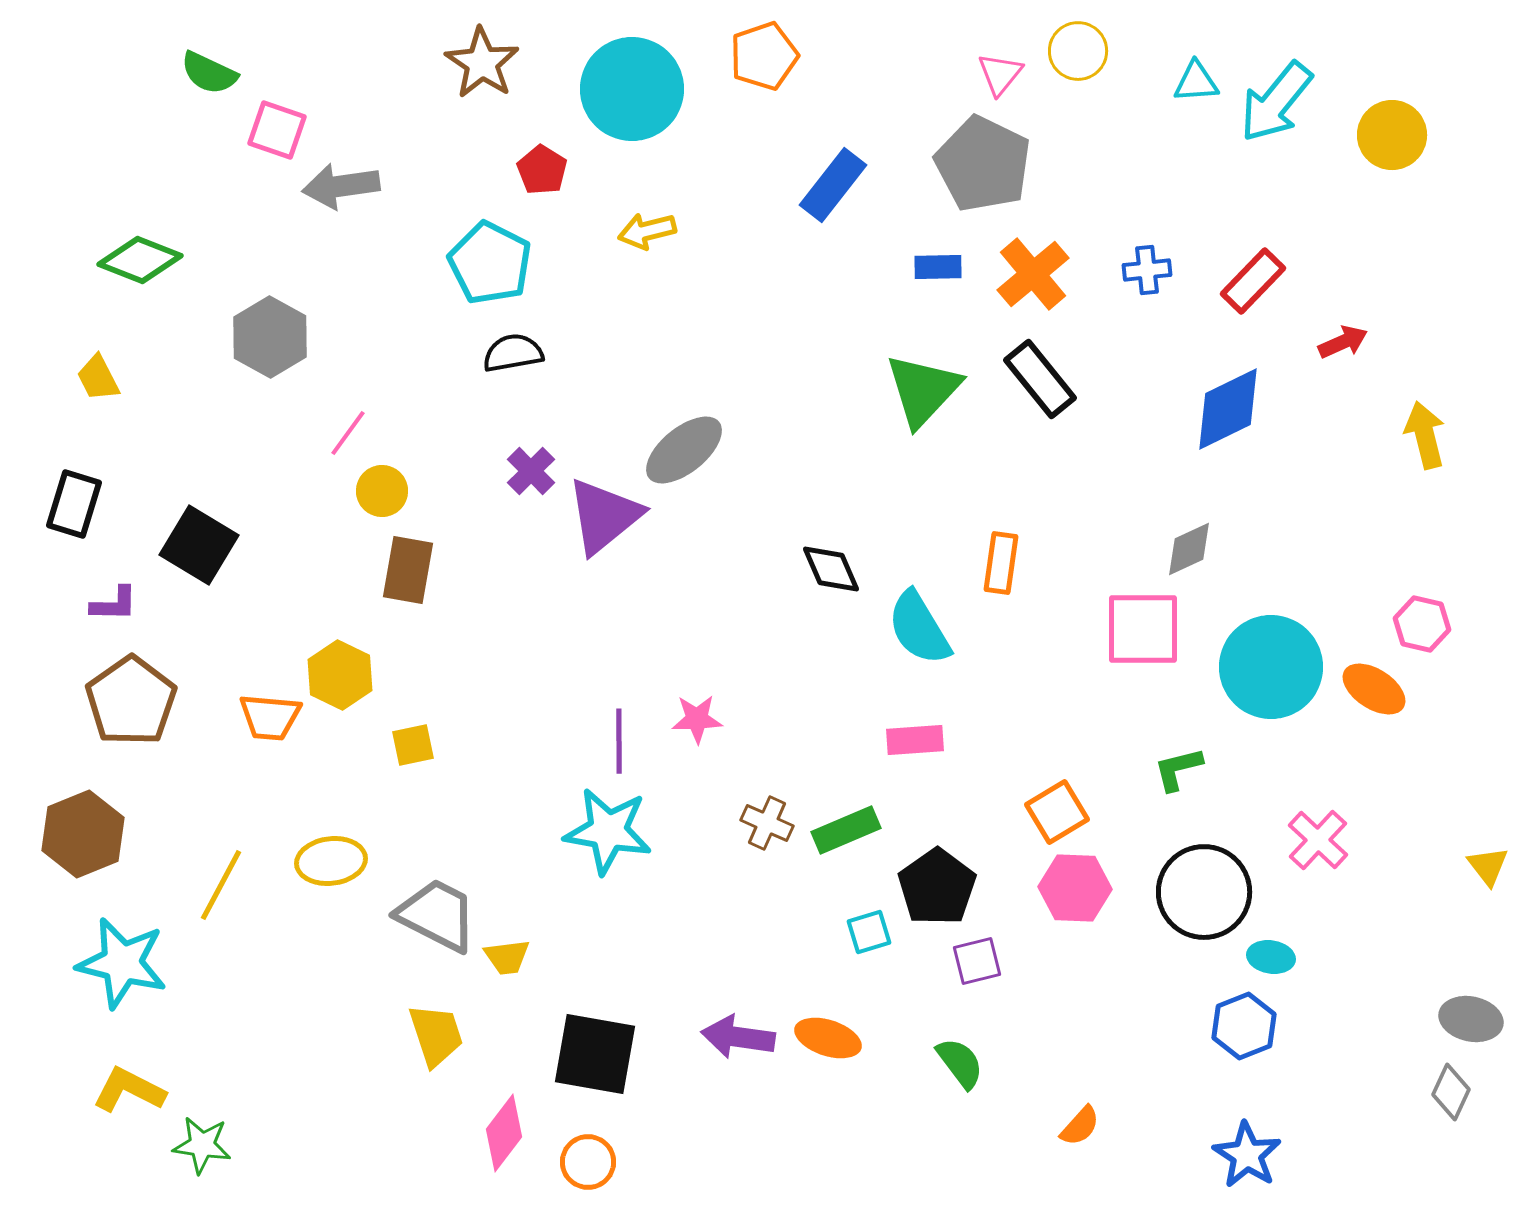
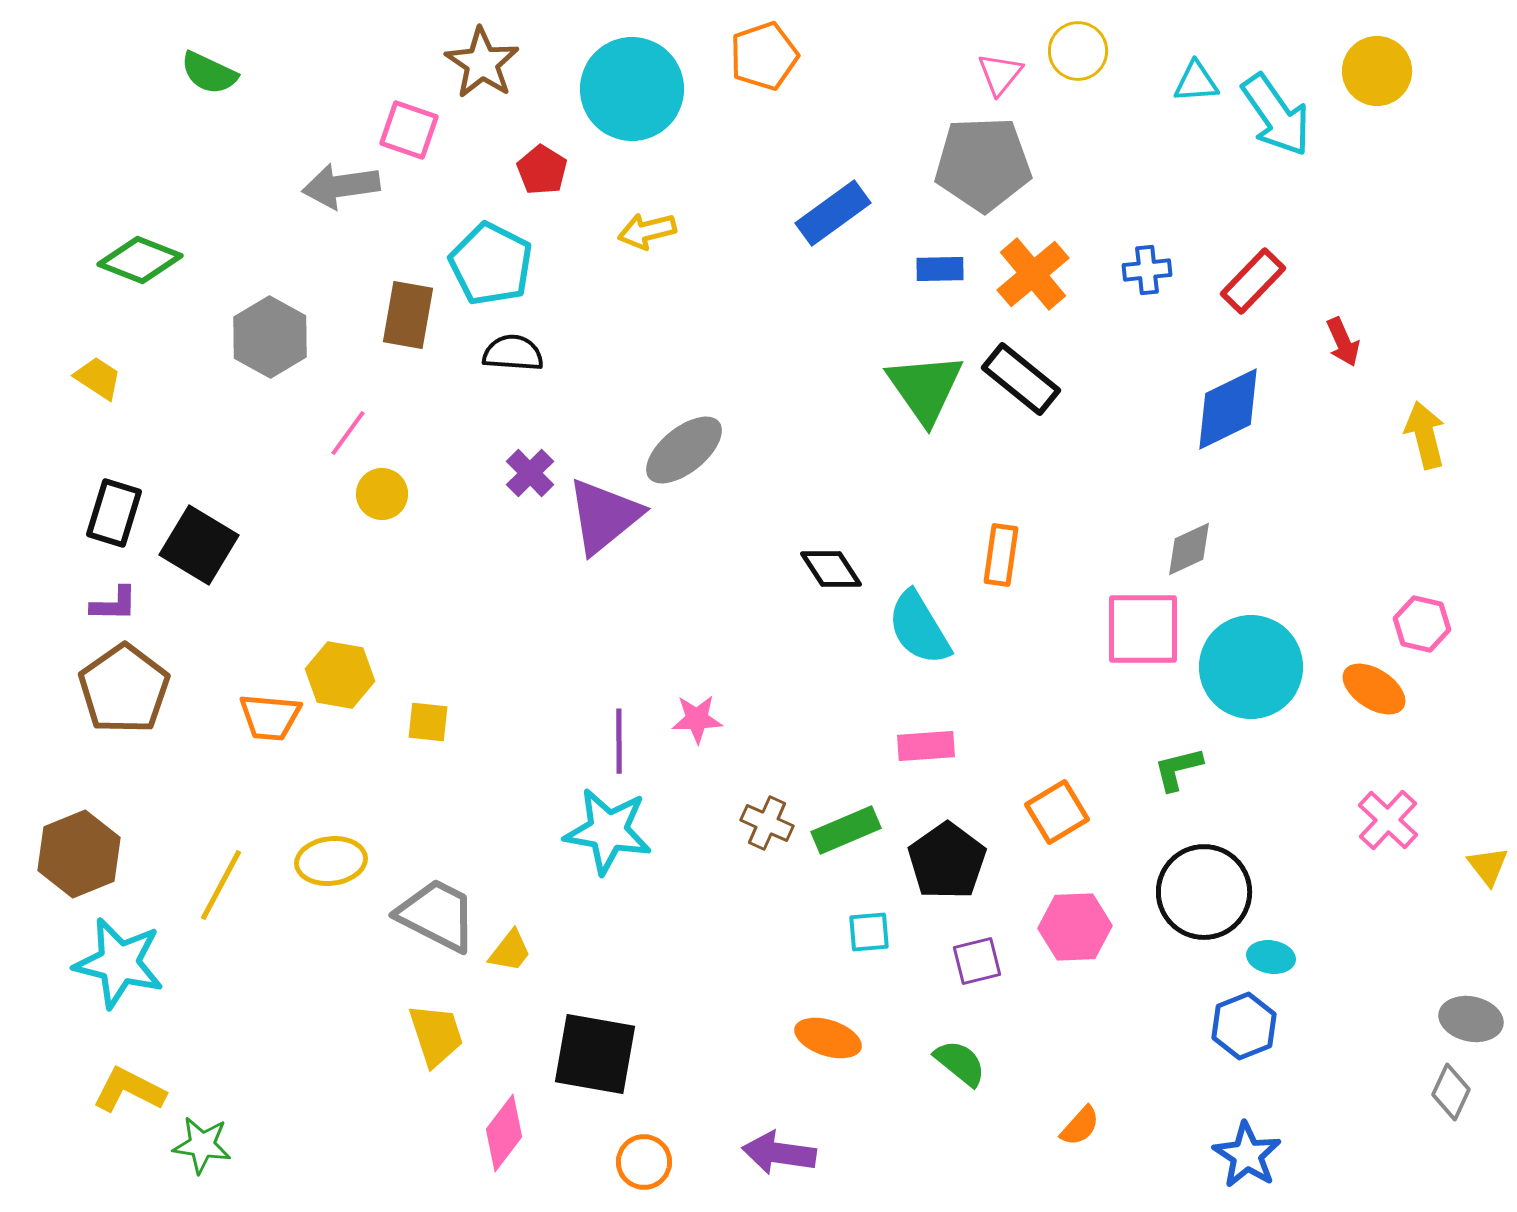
cyan arrow at (1276, 102): moved 13 px down; rotated 74 degrees counterclockwise
pink square at (277, 130): moved 132 px right
yellow circle at (1392, 135): moved 15 px left, 64 px up
gray pentagon at (983, 164): rotated 28 degrees counterclockwise
blue rectangle at (833, 185): moved 28 px down; rotated 16 degrees clockwise
cyan pentagon at (490, 263): moved 1 px right, 1 px down
blue rectangle at (938, 267): moved 2 px right, 2 px down
red arrow at (1343, 342): rotated 90 degrees clockwise
black semicircle at (513, 353): rotated 14 degrees clockwise
yellow trapezoid at (98, 378): rotated 150 degrees clockwise
black rectangle at (1040, 379): moved 19 px left; rotated 12 degrees counterclockwise
green triangle at (923, 390): moved 2 px right, 2 px up; rotated 18 degrees counterclockwise
purple cross at (531, 471): moved 1 px left, 2 px down
yellow circle at (382, 491): moved 3 px down
black rectangle at (74, 504): moved 40 px right, 9 px down
orange rectangle at (1001, 563): moved 8 px up
black diamond at (831, 569): rotated 10 degrees counterclockwise
brown rectangle at (408, 570): moved 255 px up
cyan circle at (1271, 667): moved 20 px left
yellow hexagon at (340, 675): rotated 16 degrees counterclockwise
brown pentagon at (131, 701): moved 7 px left, 12 px up
pink rectangle at (915, 740): moved 11 px right, 6 px down
yellow square at (413, 745): moved 15 px right, 23 px up; rotated 18 degrees clockwise
brown hexagon at (83, 834): moved 4 px left, 20 px down
pink cross at (1318, 840): moved 70 px right, 20 px up
black pentagon at (937, 887): moved 10 px right, 26 px up
pink hexagon at (1075, 888): moved 39 px down; rotated 4 degrees counterclockwise
cyan square at (869, 932): rotated 12 degrees clockwise
yellow trapezoid at (507, 957): moved 3 px right, 6 px up; rotated 45 degrees counterclockwise
cyan star at (122, 963): moved 3 px left
purple arrow at (738, 1037): moved 41 px right, 116 px down
green semicircle at (960, 1063): rotated 14 degrees counterclockwise
orange circle at (588, 1162): moved 56 px right
